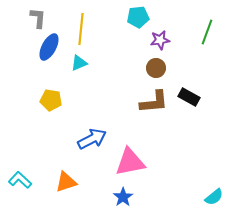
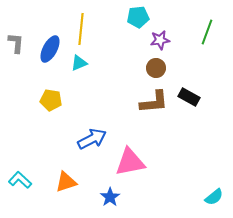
gray L-shape: moved 22 px left, 25 px down
blue ellipse: moved 1 px right, 2 px down
blue star: moved 13 px left
